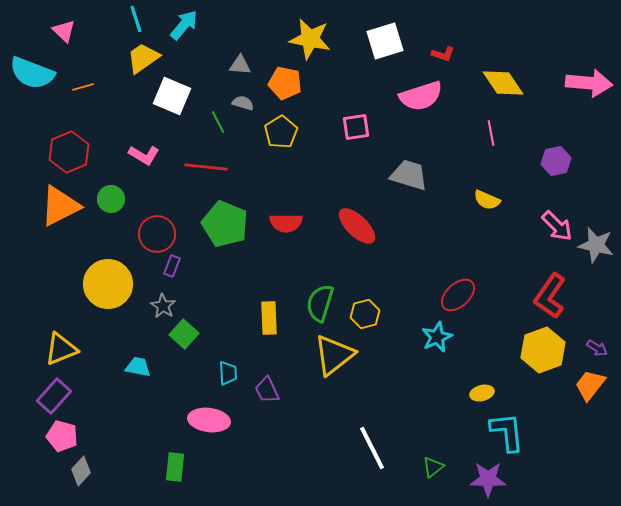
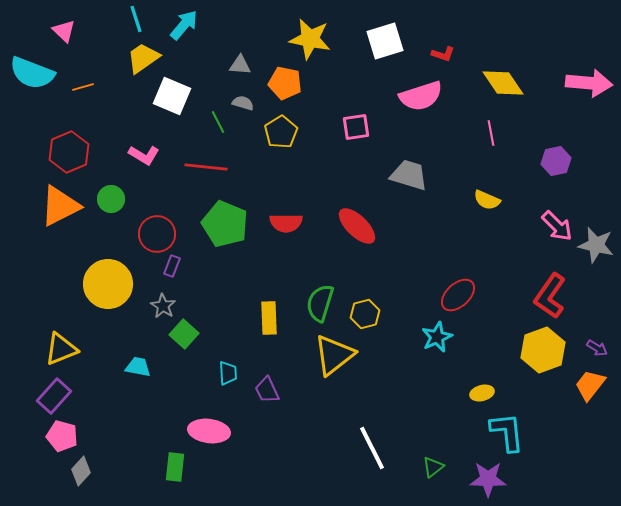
pink ellipse at (209, 420): moved 11 px down
